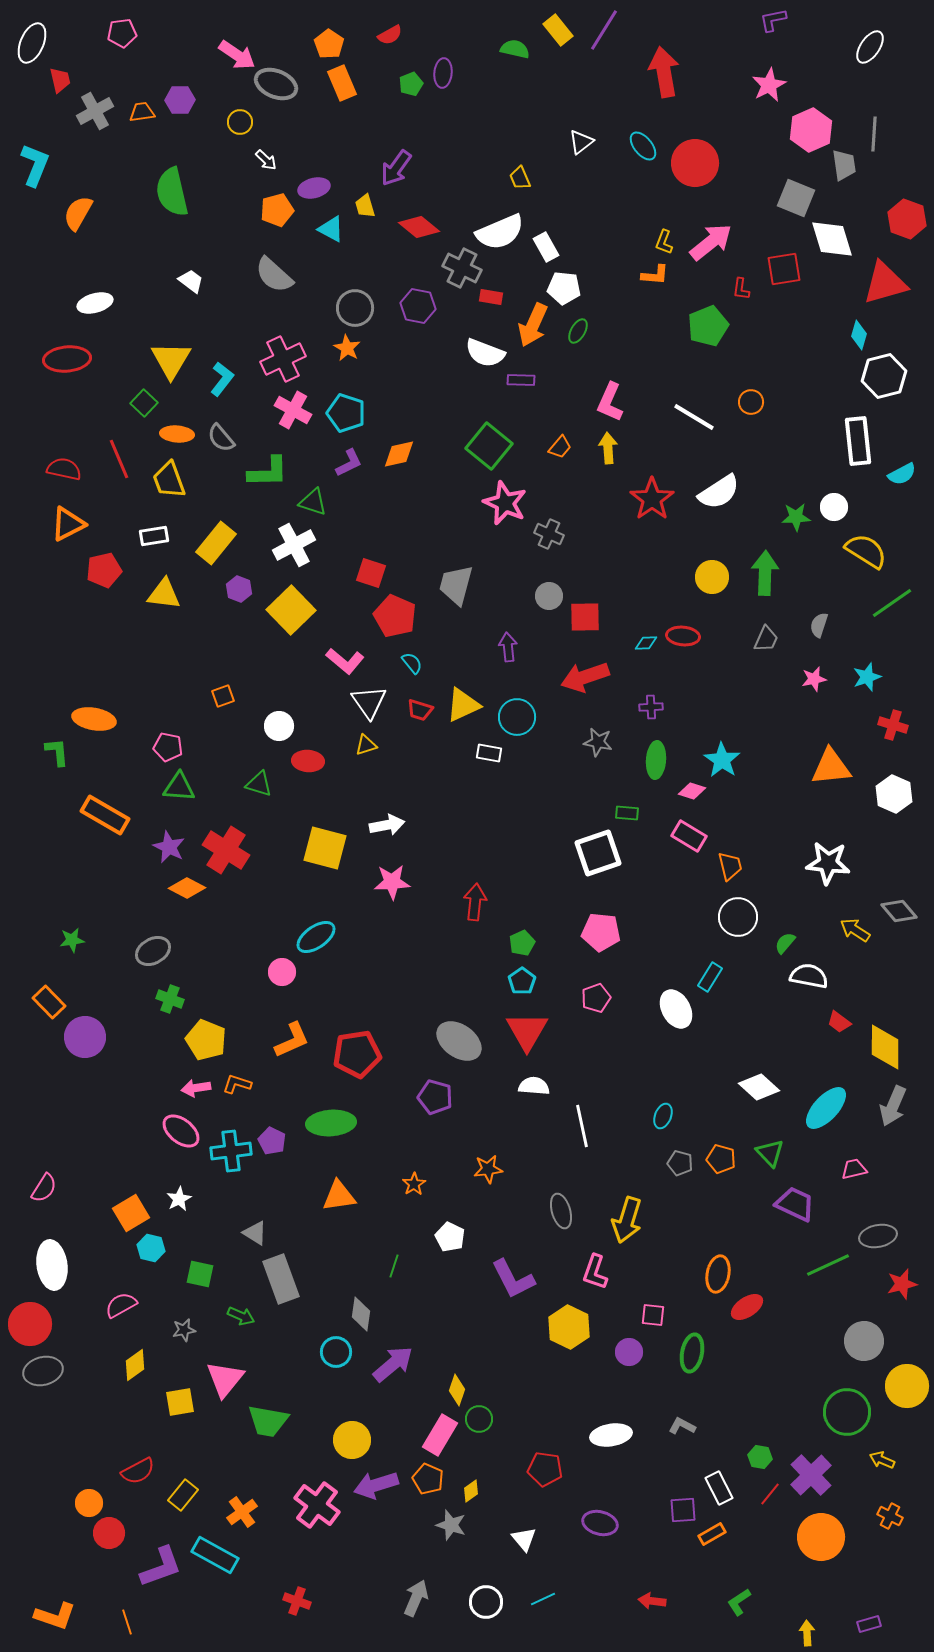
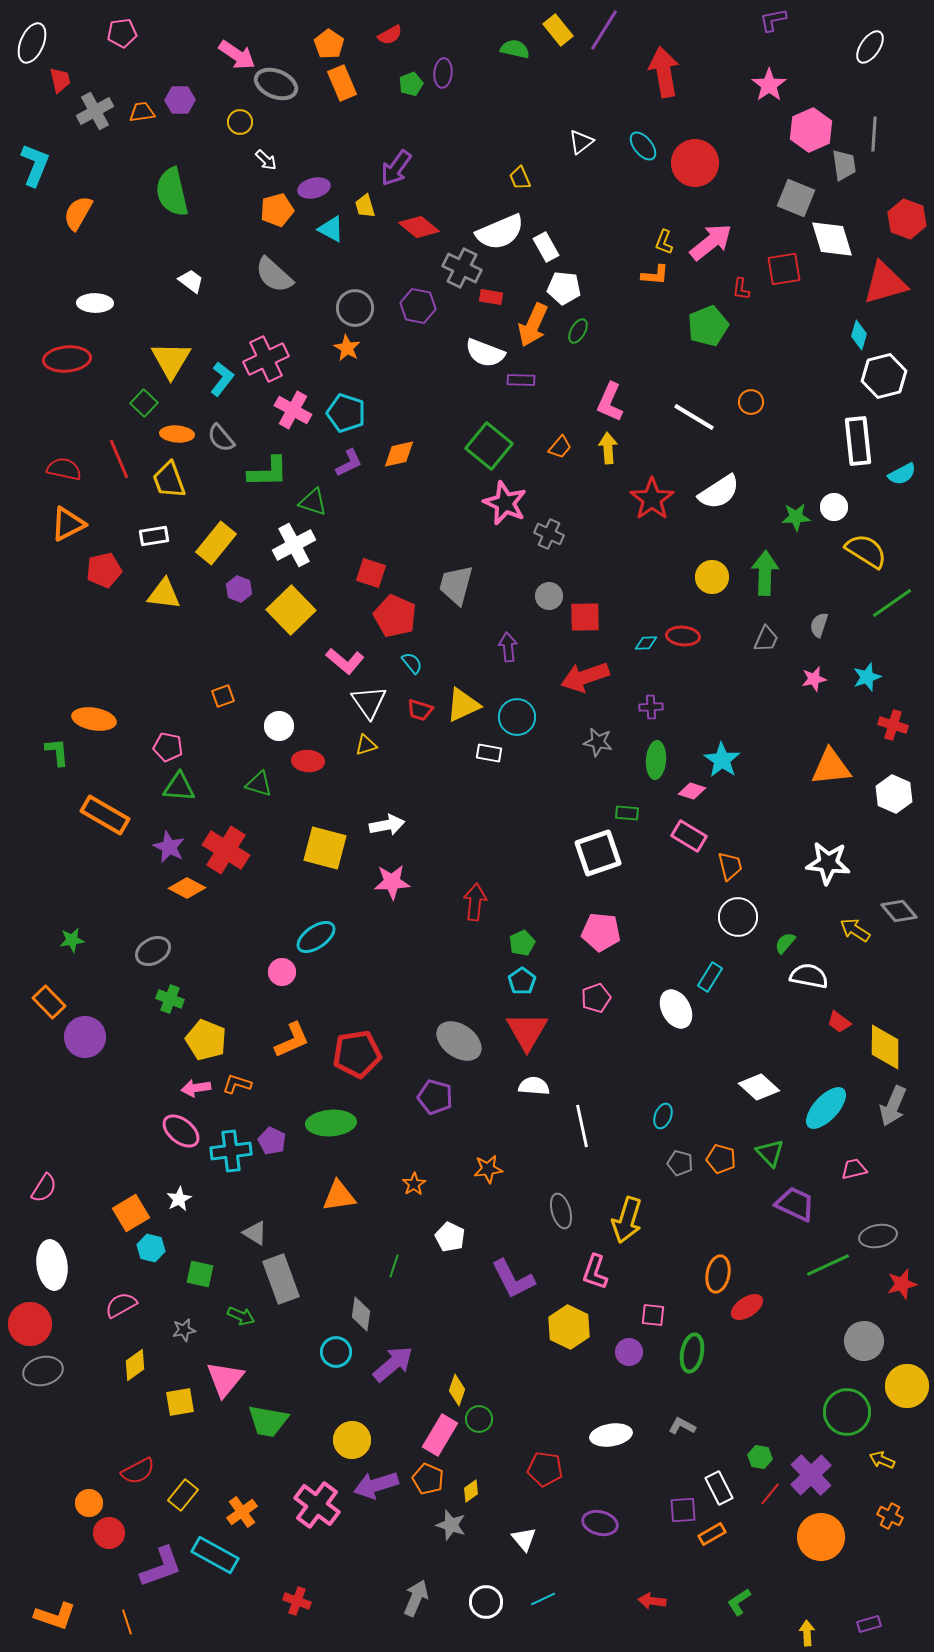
pink star at (769, 85): rotated 8 degrees counterclockwise
white ellipse at (95, 303): rotated 16 degrees clockwise
pink cross at (283, 359): moved 17 px left
